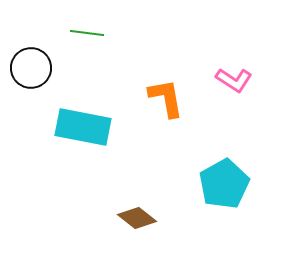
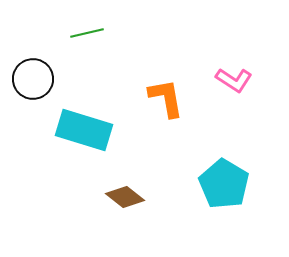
green line: rotated 20 degrees counterclockwise
black circle: moved 2 px right, 11 px down
cyan rectangle: moved 1 px right, 3 px down; rotated 6 degrees clockwise
cyan pentagon: rotated 12 degrees counterclockwise
brown diamond: moved 12 px left, 21 px up
